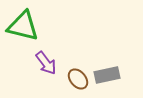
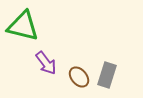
gray rectangle: rotated 60 degrees counterclockwise
brown ellipse: moved 1 px right, 2 px up
